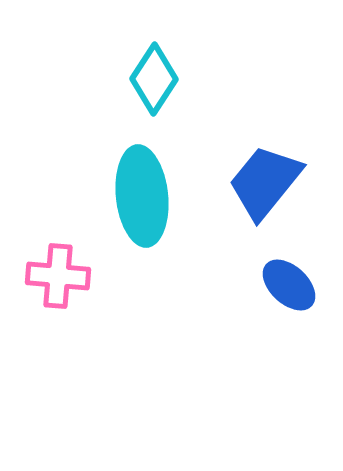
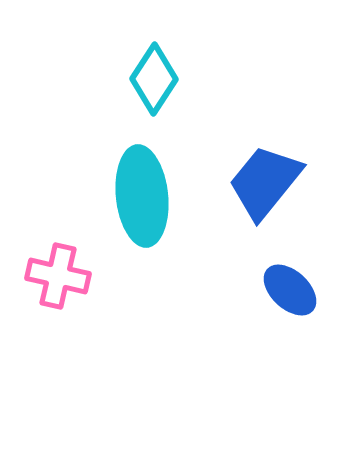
pink cross: rotated 8 degrees clockwise
blue ellipse: moved 1 px right, 5 px down
